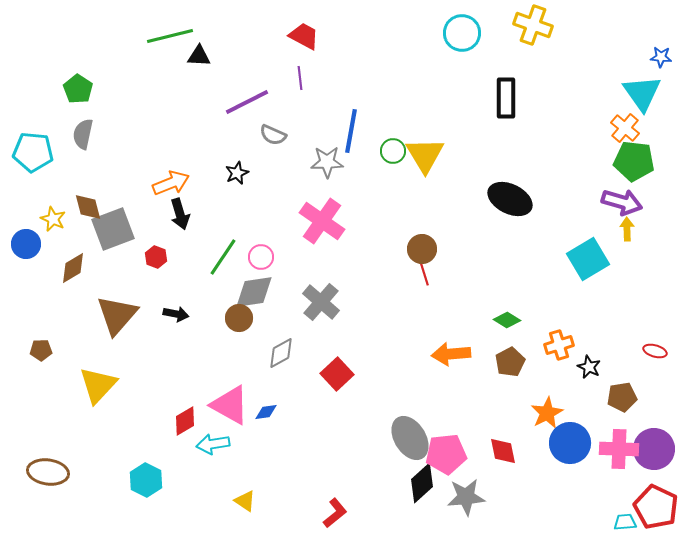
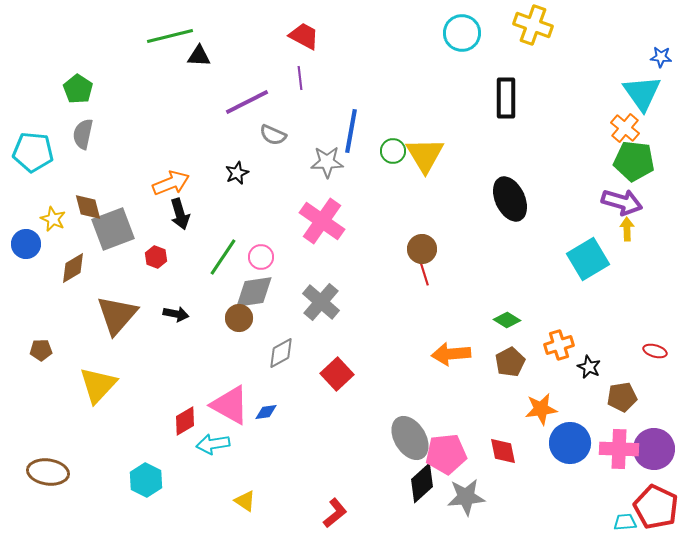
black ellipse at (510, 199): rotated 39 degrees clockwise
orange star at (547, 413): moved 6 px left, 4 px up; rotated 20 degrees clockwise
